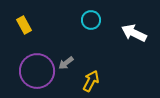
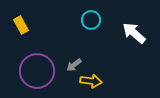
yellow rectangle: moved 3 px left
white arrow: rotated 15 degrees clockwise
gray arrow: moved 8 px right, 2 px down
yellow arrow: rotated 70 degrees clockwise
